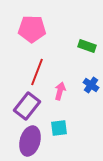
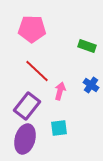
red line: moved 1 px up; rotated 68 degrees counterclockwise
purple ellipse: moved 5 px left, 2 px up
